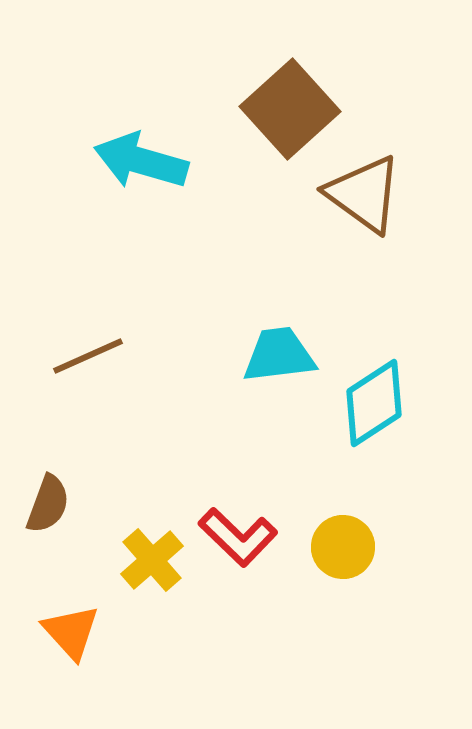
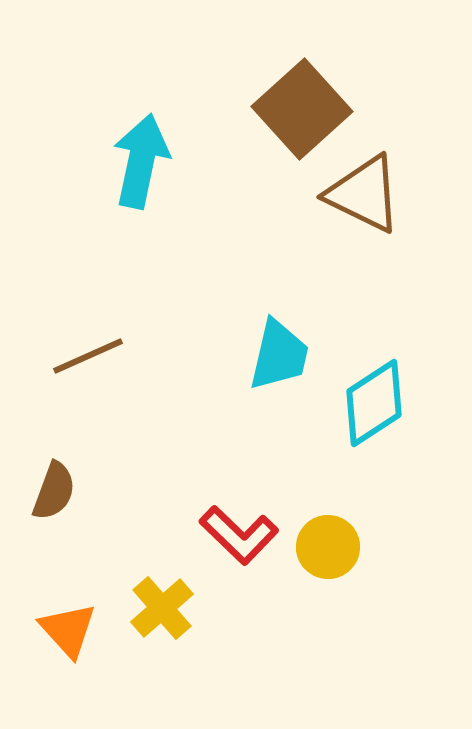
brown square: moved 12 px right
cyan arrow: rotated 86 degrees clockwise
brown triangle: rotated 10 degrees counterclockwise
cyan trapezoid: rotated 110 degrees clockwise
brown semicircle: moved 6 px right, 13 px up
red L-shape: moved 1 px right, 2 px up
yellow circle: moved 15 px left
yellow cross: moved 10 px right, 48 px down
orange triangle: moved 3 px left, 2 px up
